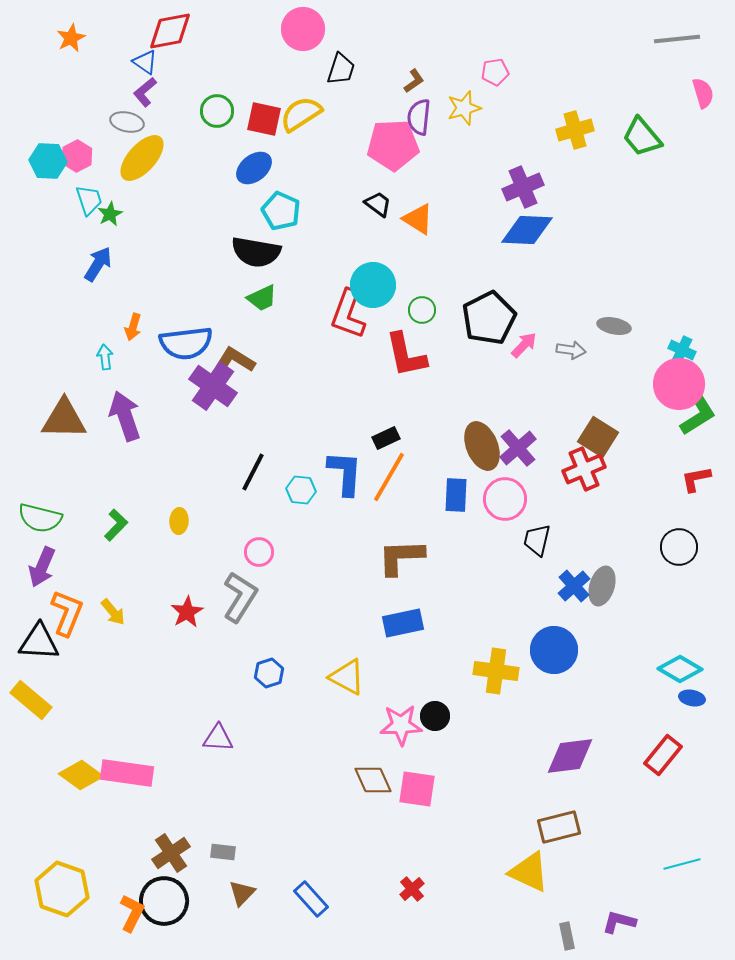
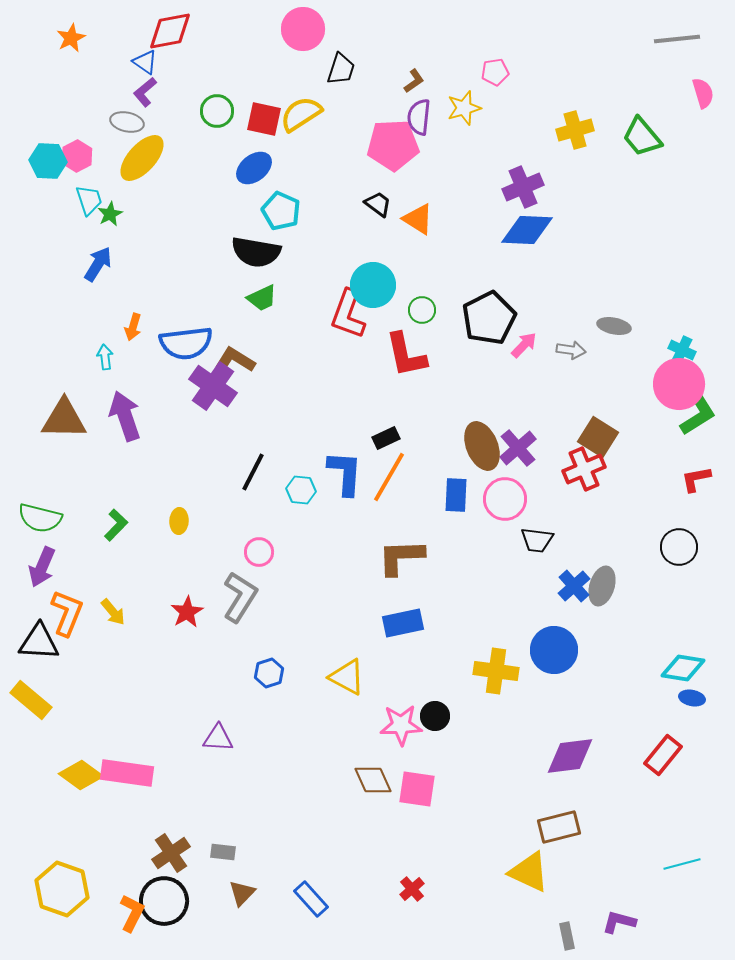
black trapezoid at (537, 540): rotated 96 degrees counterclockwise
cyan diamond at (680, 669): moved 3 px right, 1 px up; rotated 21 degrees counterclockwise
